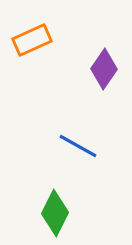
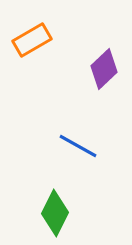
orange rectangle: rotated 6 degrees counterclockwise
purple diamond: rotated 12 degrees clockwise
